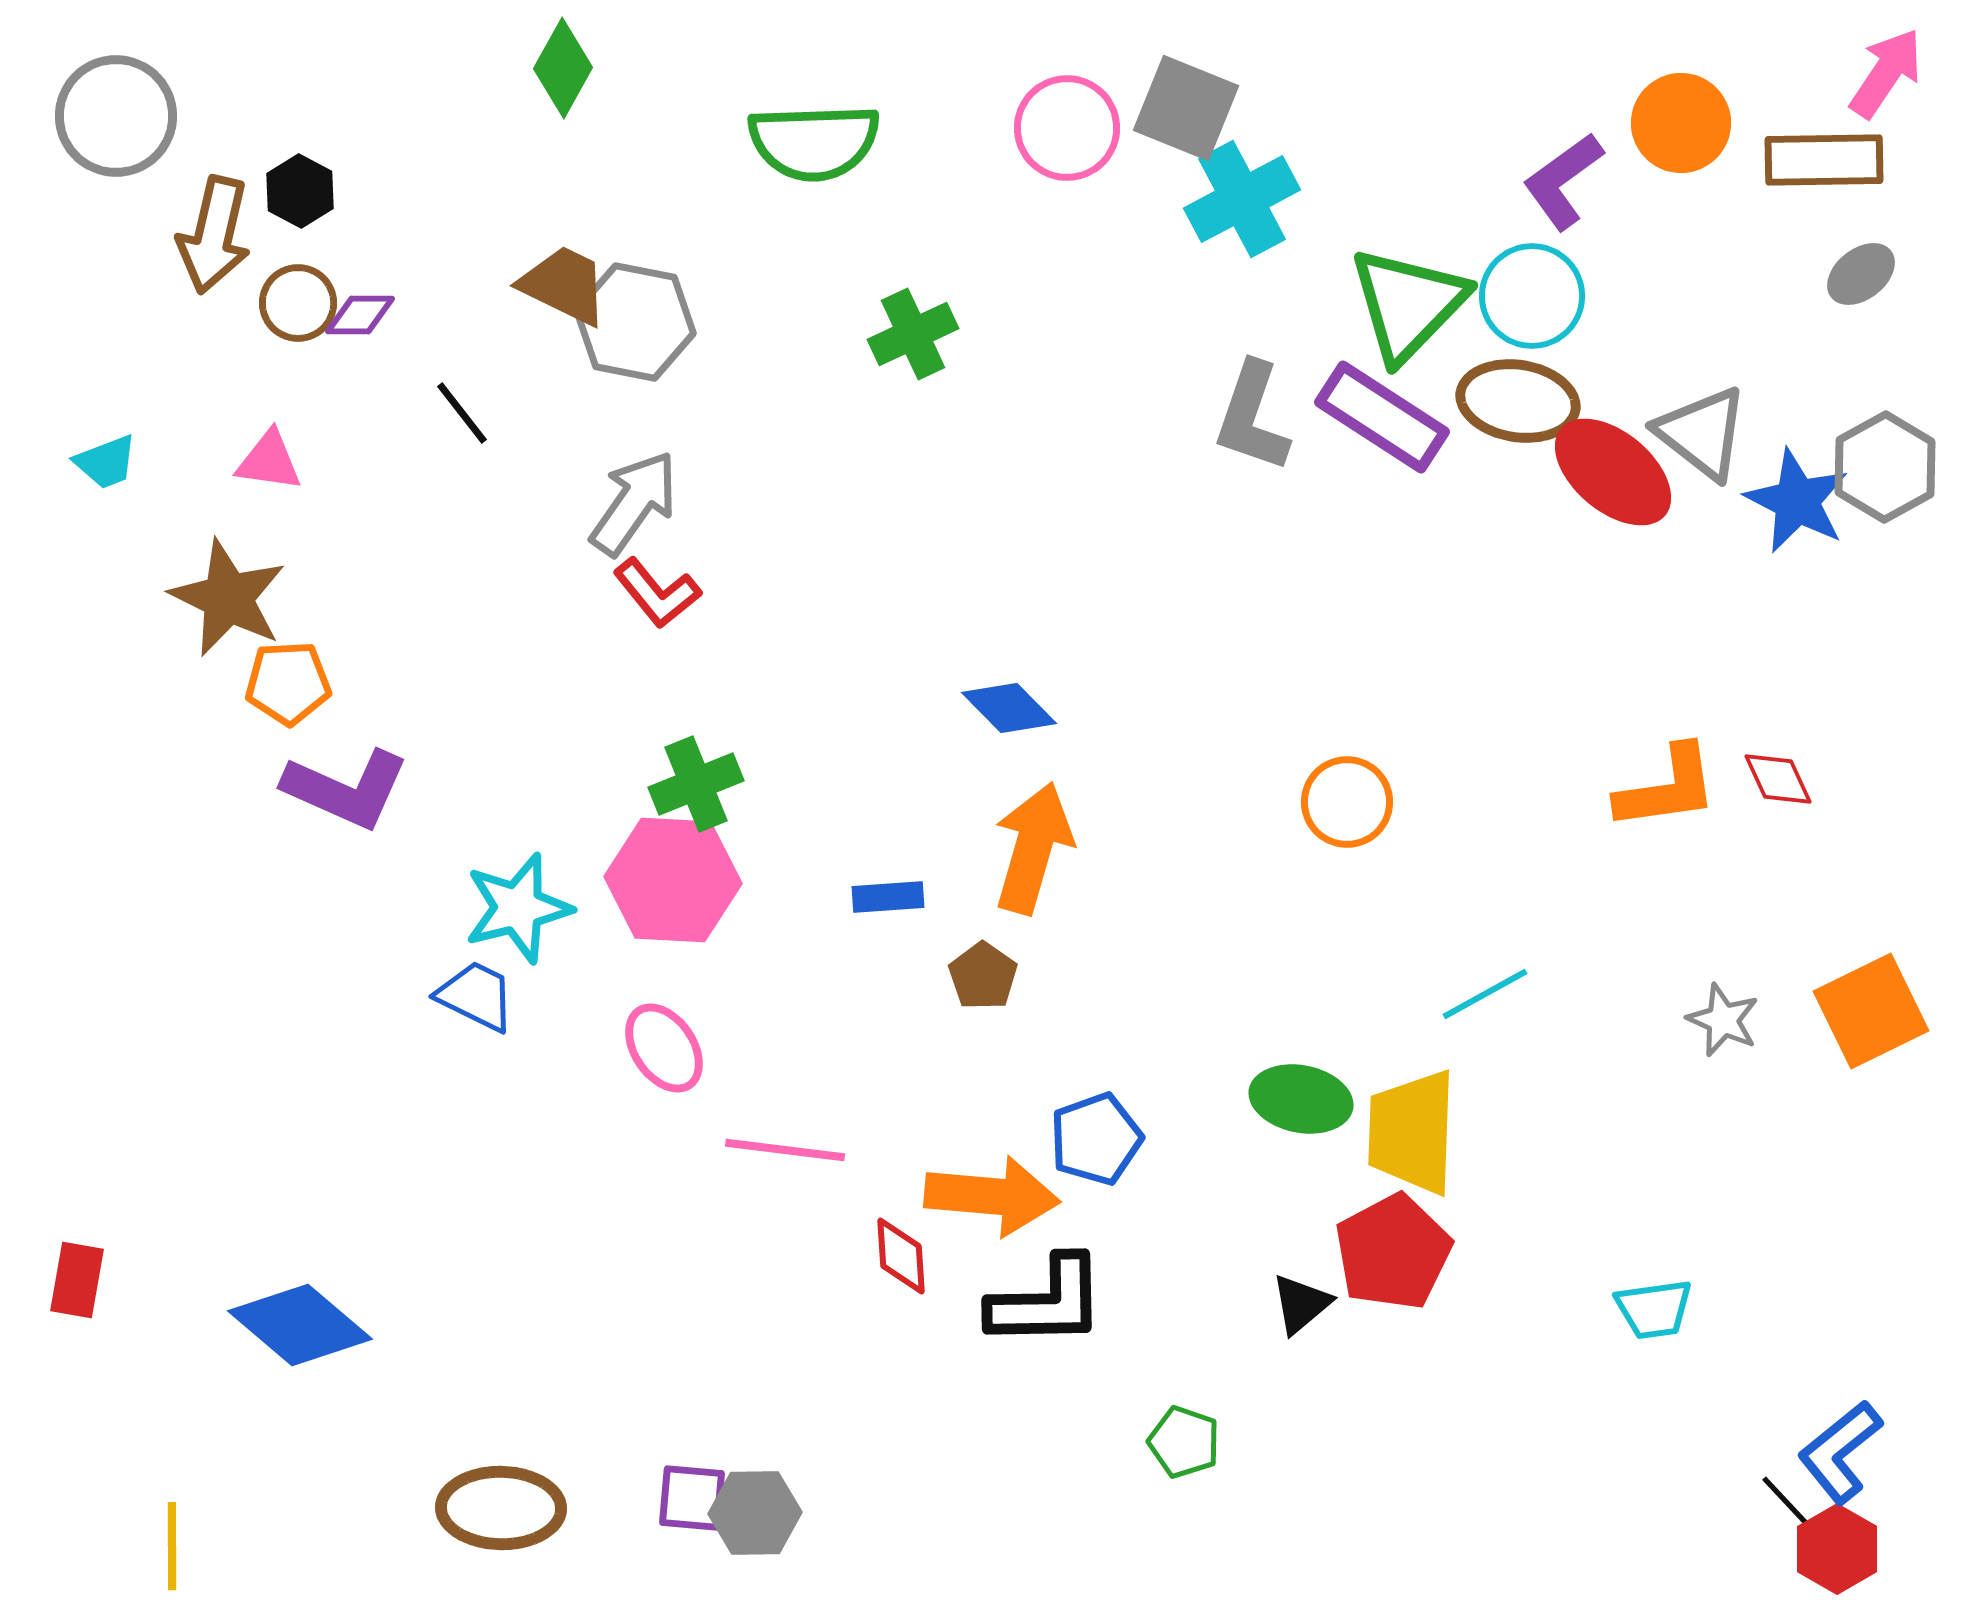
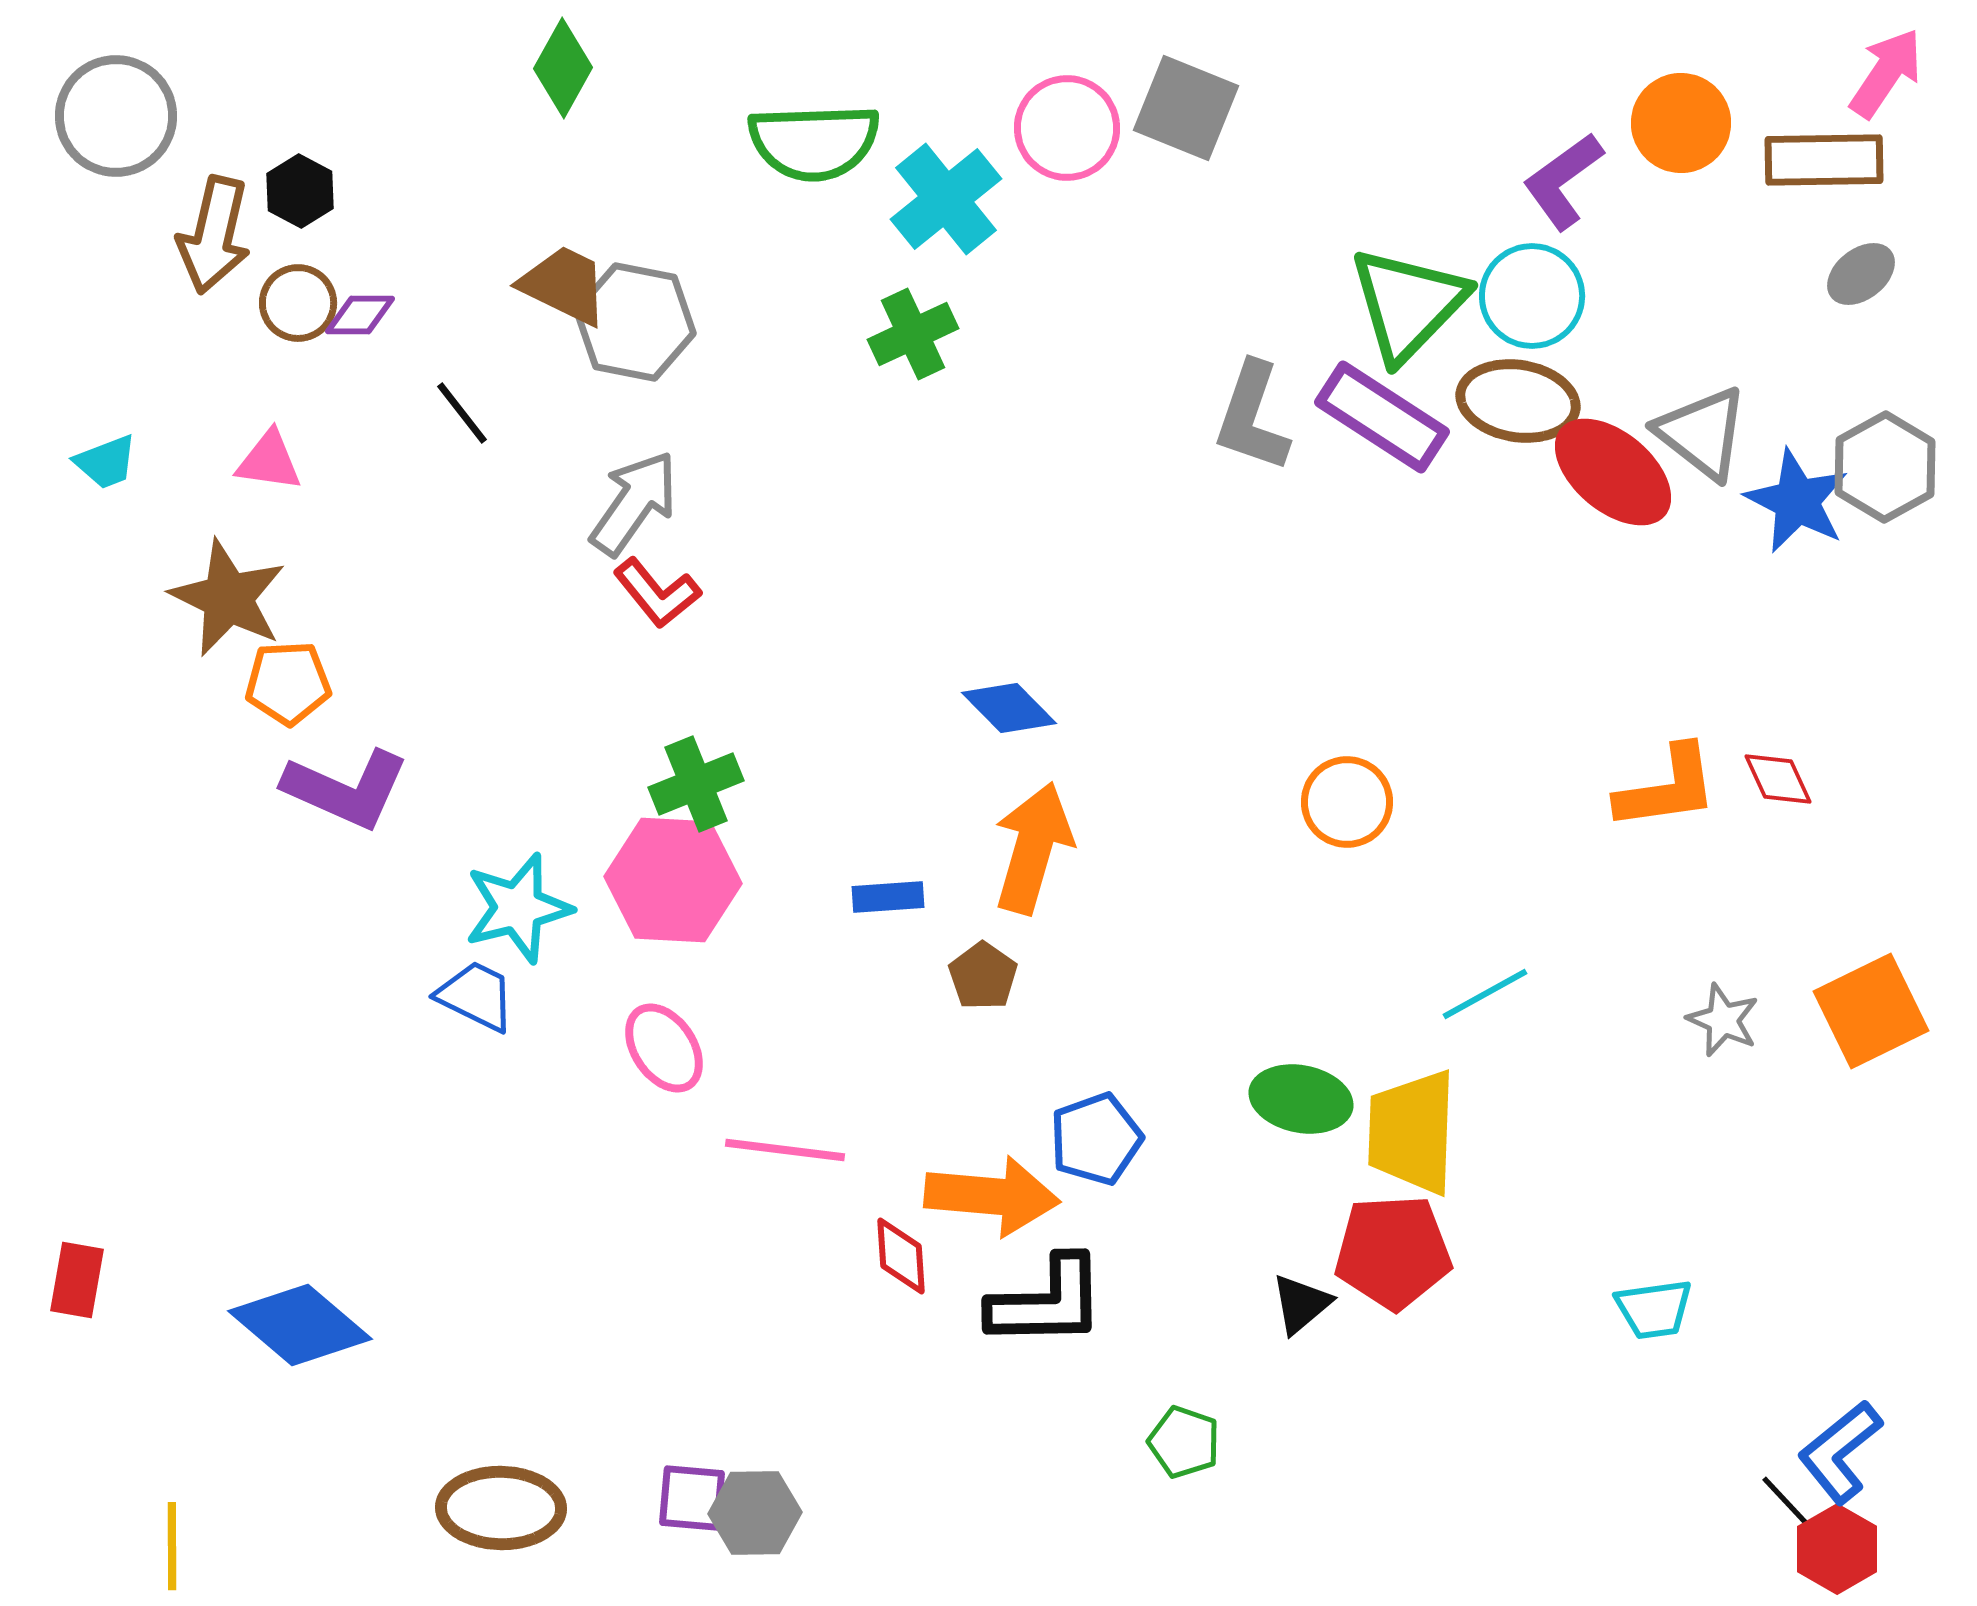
cyan cross at (1242, 199): moved 296 px left; rotated 11 degrees counterclockwise
red pentagon at (1393, 1252): rotated 25 degrees clockwise
